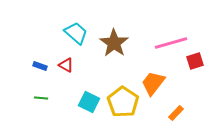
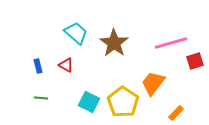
blue rectangle: moved 2 px left; rotated 56 degrees clockwise
